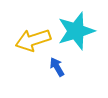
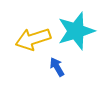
yellow arrow: moved 1 px up
